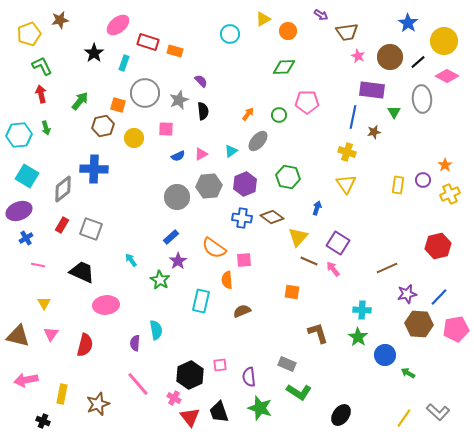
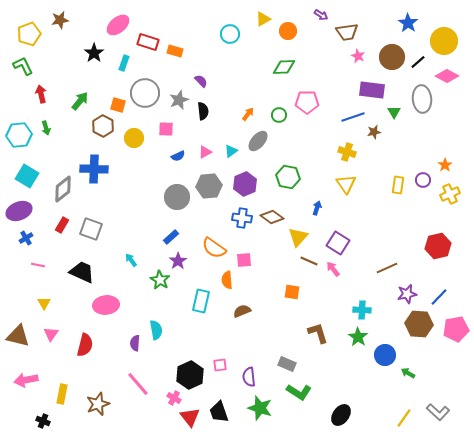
brown circle at (390, 57): moved 2 px right
green L-shape at (42, 66): moved 19 px left
blue line at (353, 117): rotated 60 degrees clockwise
brown hexagon at (103, 126): rotated 20 degrees counterclockwise
pink triangle at (201, 154): moved 4 px right, 2 px up
